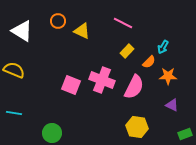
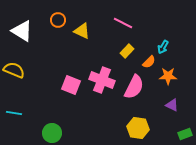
orange circle: moved 1 px up
yellow hexagon: moved 1 px right, 1 px down
